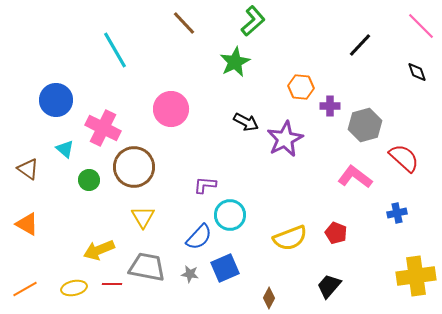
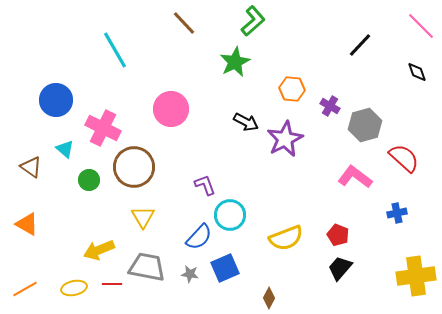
orange hexagon: moved 9 px left, 2 px down
purple cross: rotated 30 degrees clockwise
brown triangle: moved 3 px right, 2 px up
purple L-shape: rotated 65 degrees clockwise
red pentagon: moved 2 px right, 2 px down
yellow semicircle: moved 4 px left
black trapezoid: moved 11 px right, 18 px up
